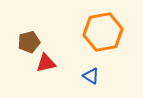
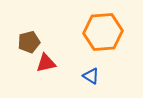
orange hexagon: rotated 6 degrees clockwise
